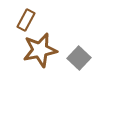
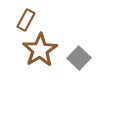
brown star: rotated 20 degrees counterclockwise
